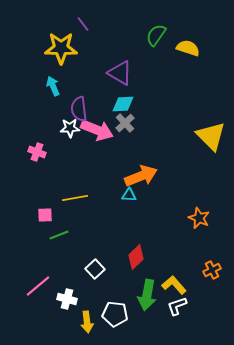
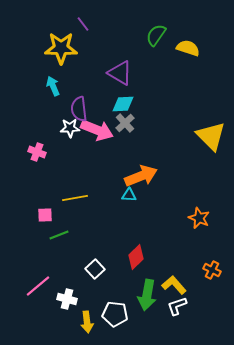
orange cross: rotated 36 degrees counterclockwise
